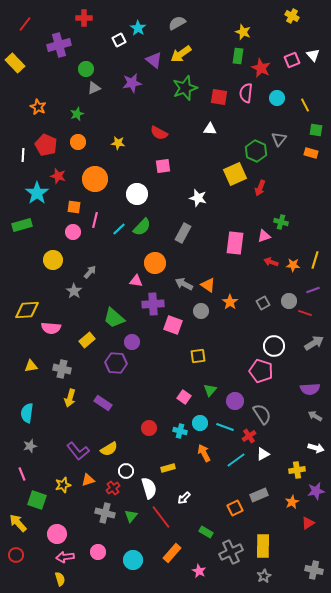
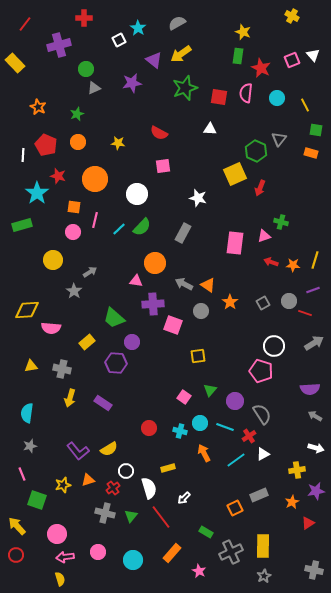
gray arrow at (90, 272): rotated 16 degrees clockwise
yellow rectangle at (87, 340): moved 2 px down
yellow arrow at (18, 523): moved 1 px left, 3 px down
